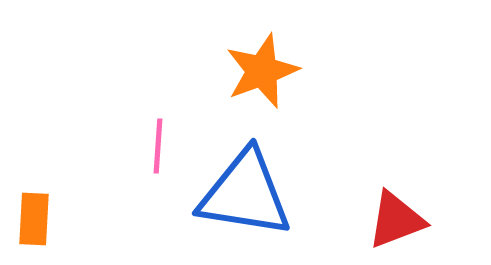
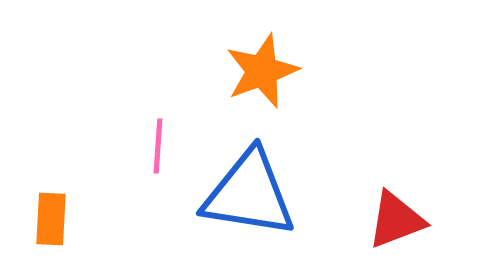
blue triangle: moved 4 px right
orange rectangle: moved 17 px right
